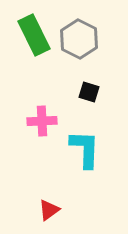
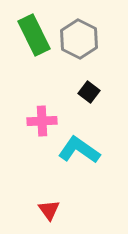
black square: rotated 20 degrees clockwise
cyan L-shape: moved 6 px left, 1 px down; rotated 57 degrees counterclockwise
red triangle: rotated 30 degrees counterclockwise
